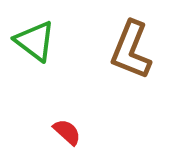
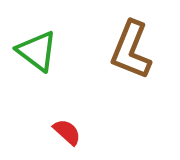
green triangle: moved 2 px right, 10 px down
